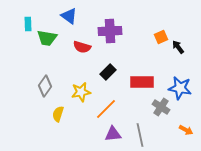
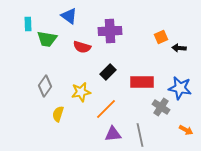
green trapezoid: moved 1 px down
black arrow: moved 1 px right, 1 px down; rotated 48 degrees counterclockwise
